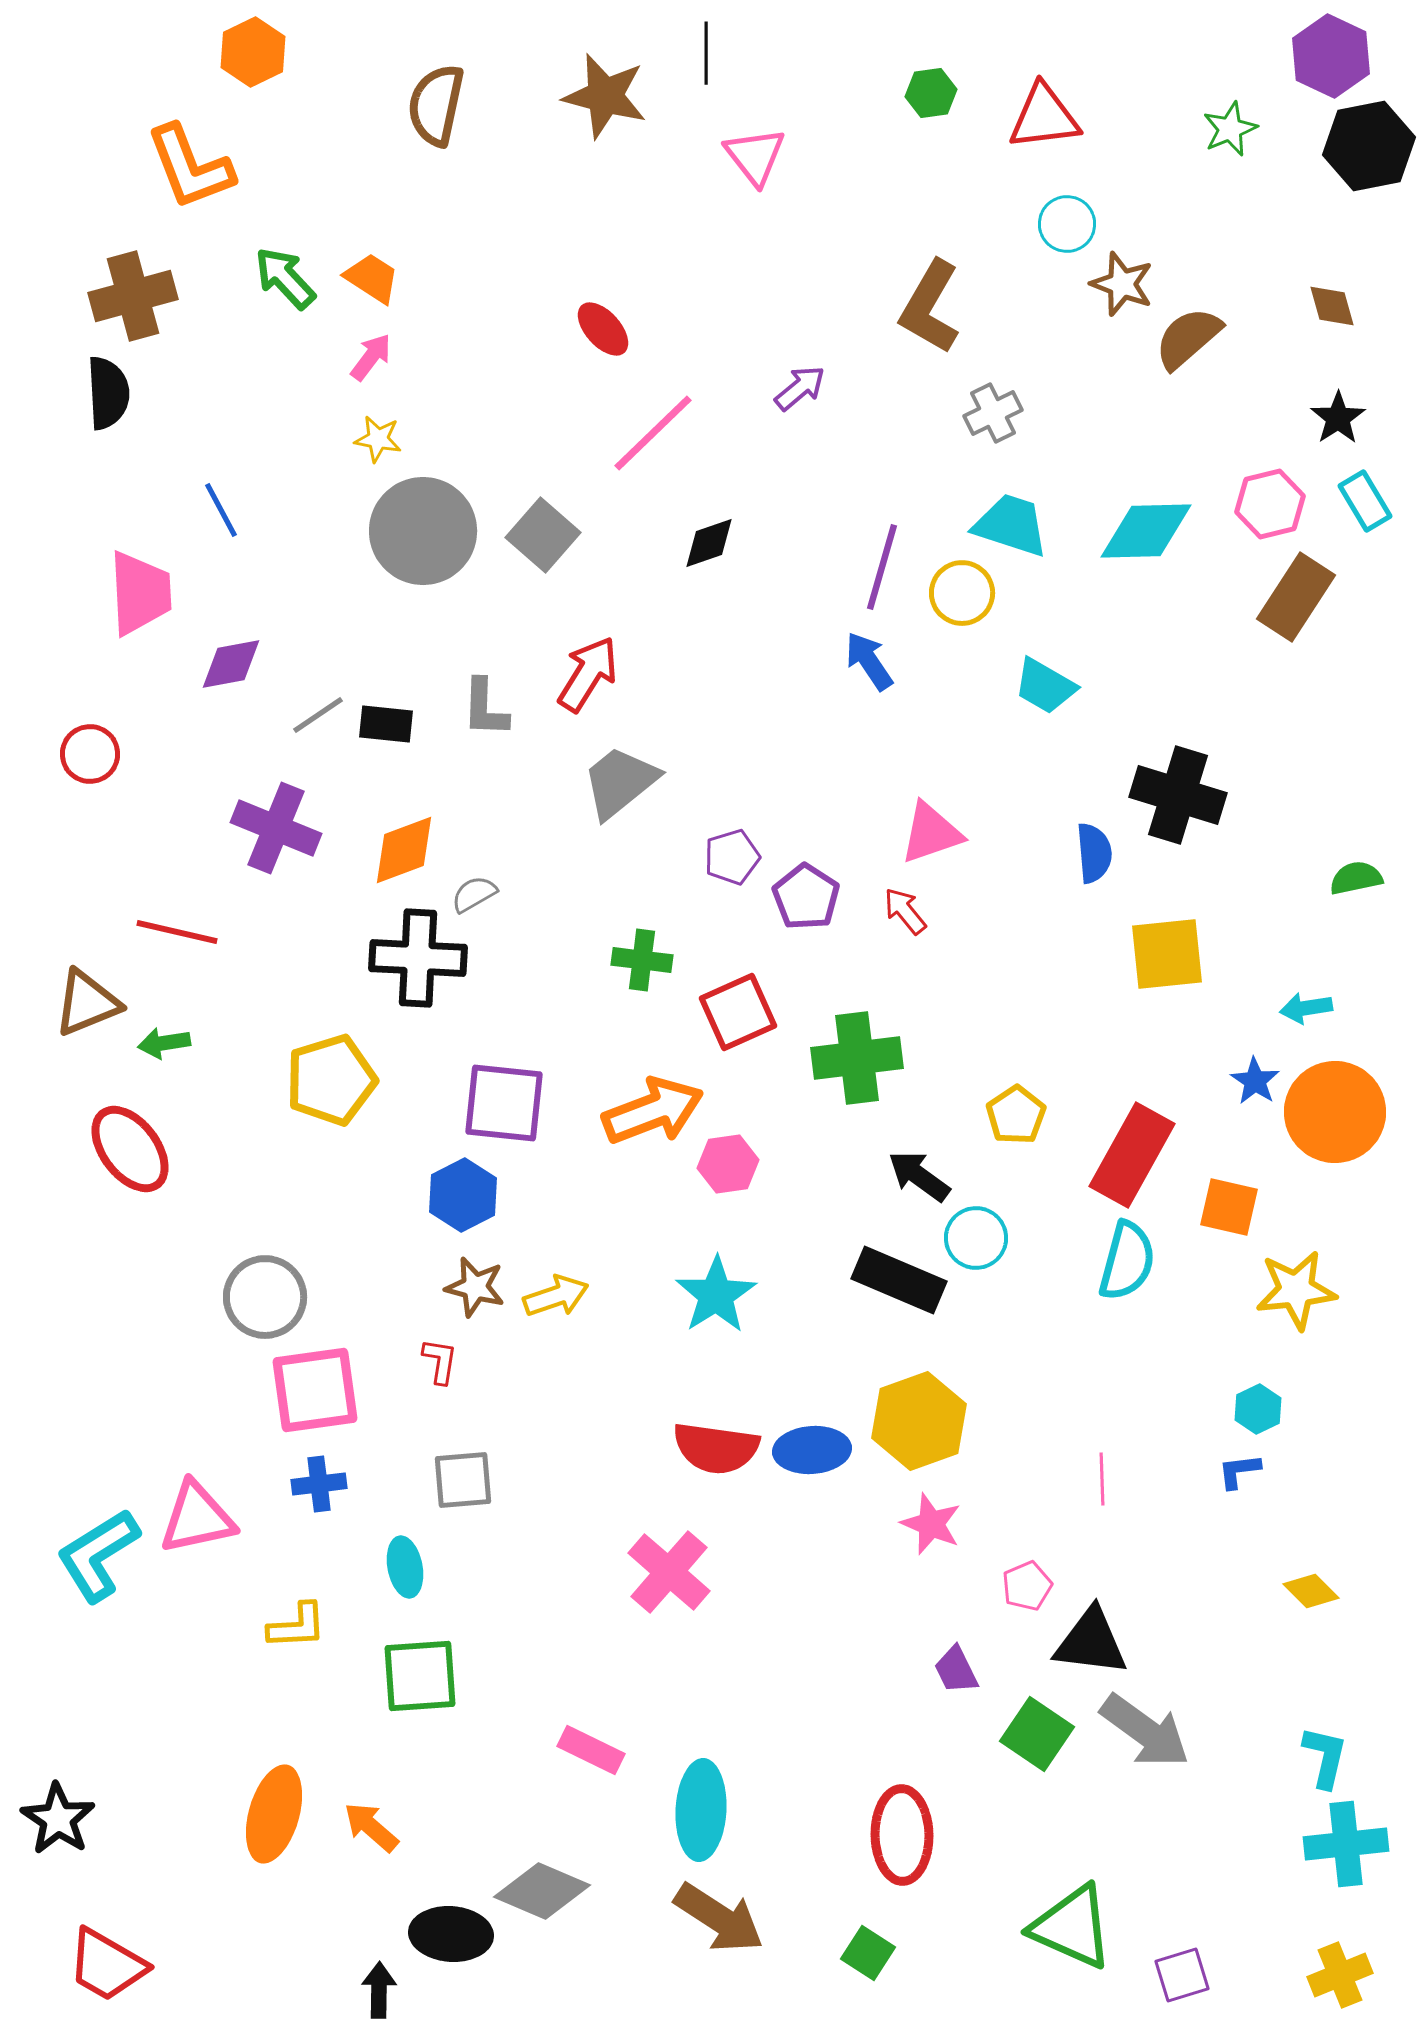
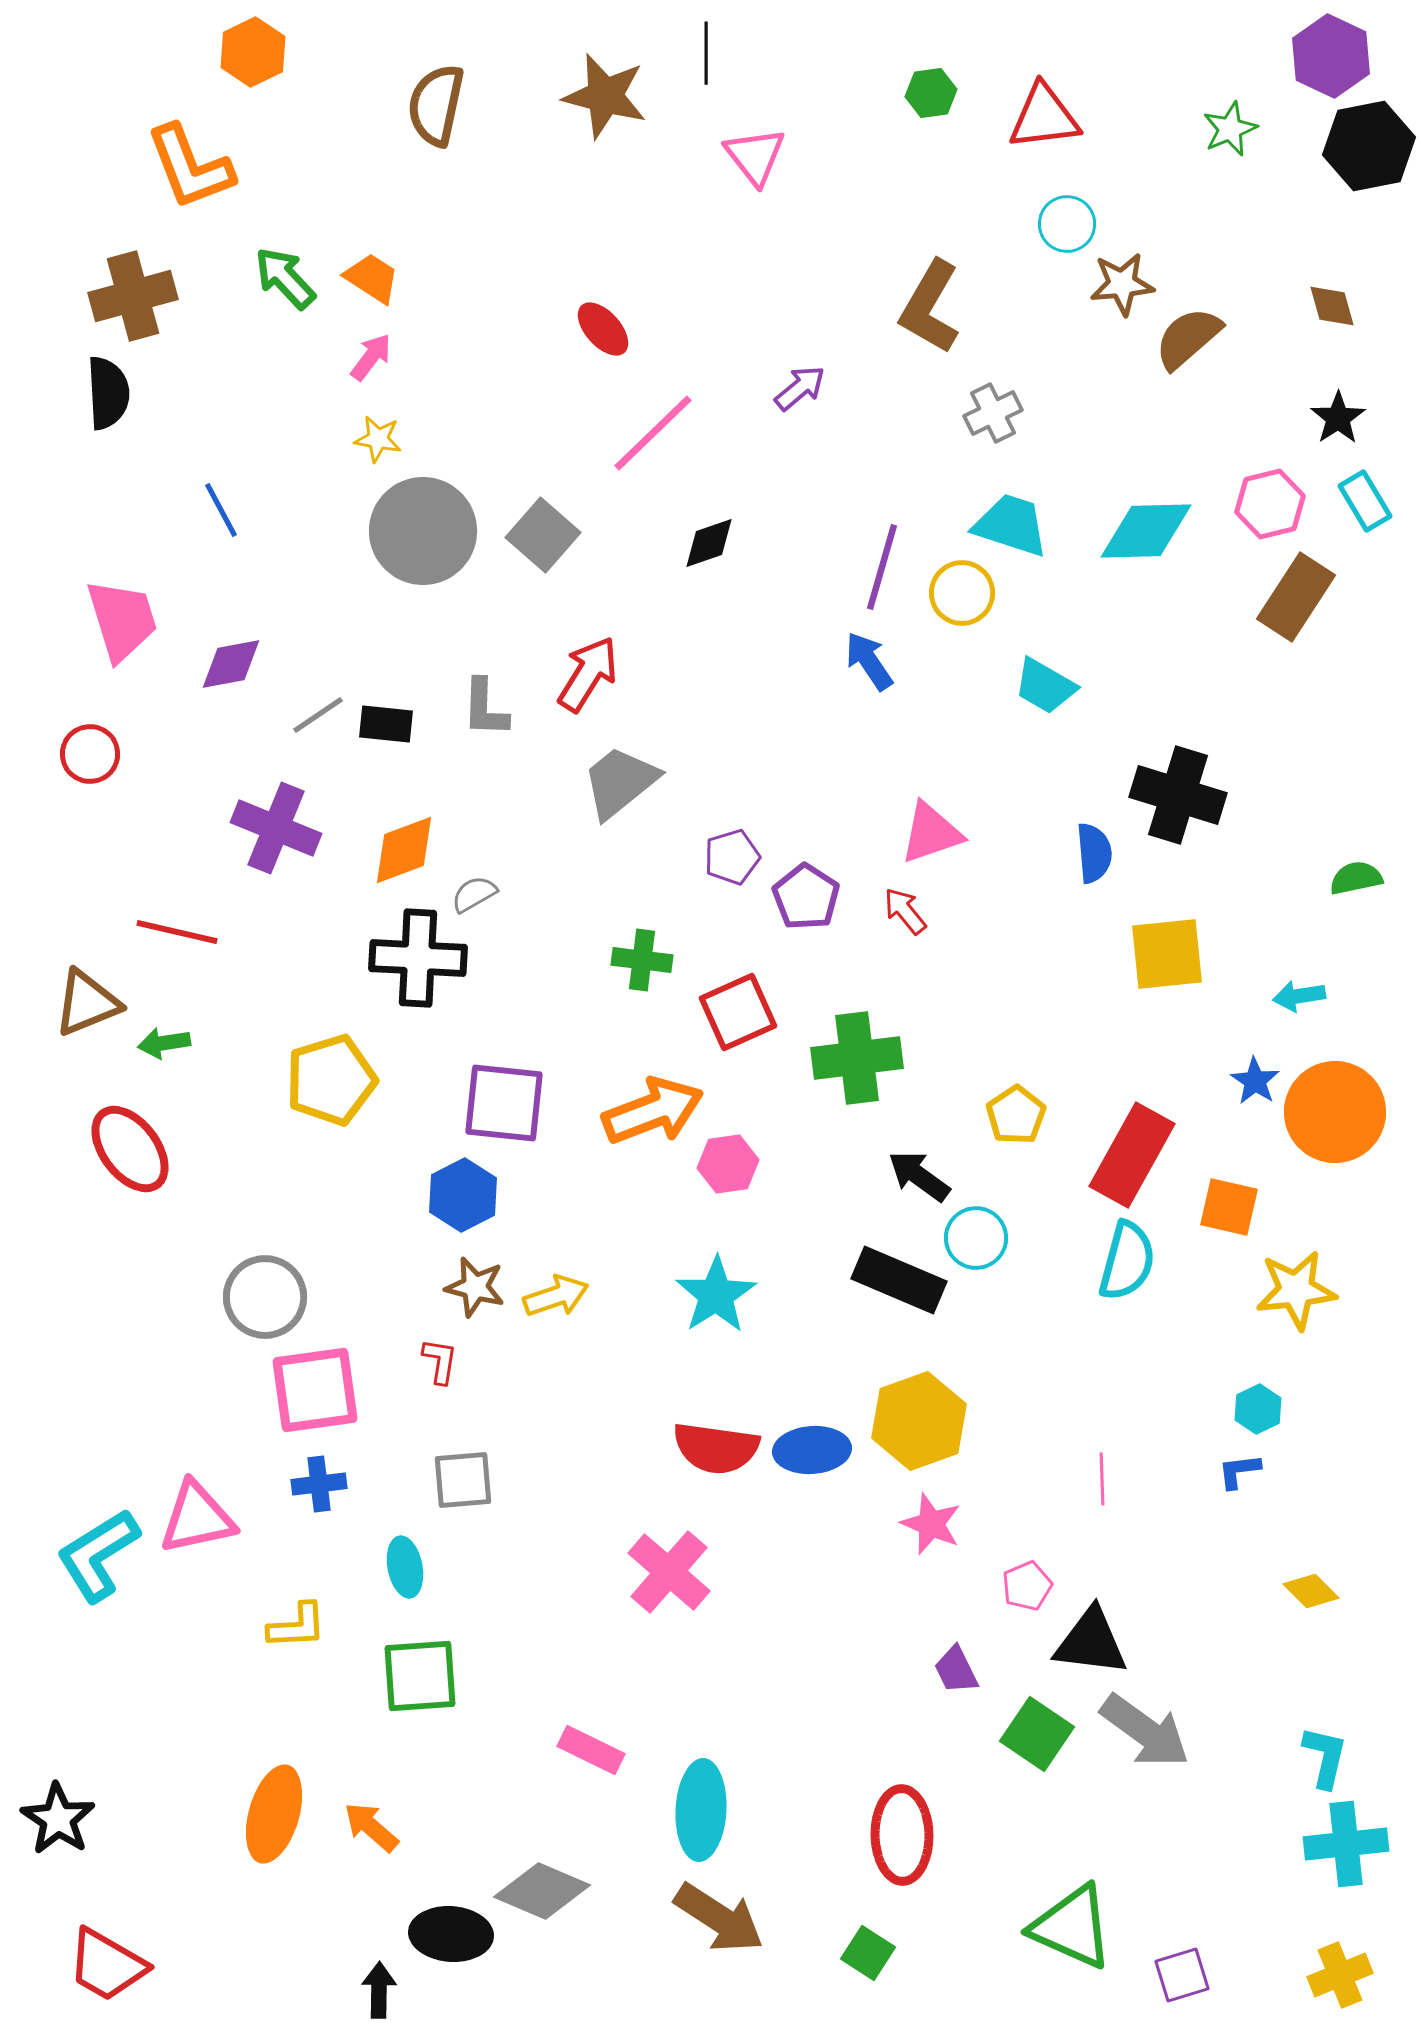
brown star at (1122, 284): rotated 26 degrees counterclockwise
pink trapezoid at (140, 593): moved 18 px left, 27 px down; rotated 14 degrees counterclockwise
cyan arrow at (1306, 1008): moved 7 px left, 12 px up
